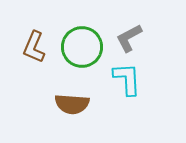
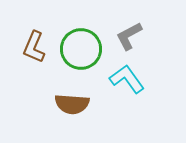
gray L-shape: moved 2 px up
green circle: moved 1 px left, 2 px down
cyan L-shape: rotated 33 degrees counterclockwise
